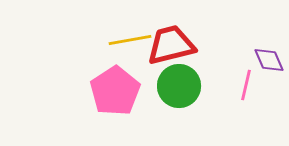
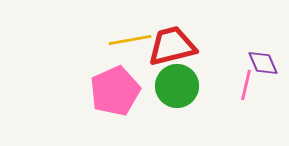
red trapezoid: moved 1 px right, 1 px down
purple diamond: moved 6 px left, 3 px down
green circle: moved 2 px left
pink pentagon: rotated 9 degrees clockwise
